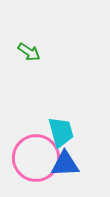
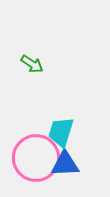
green arrow: moved 3 px right, 12 px down
cyan trapezoid: rotated 148 degrees counterclockwise
